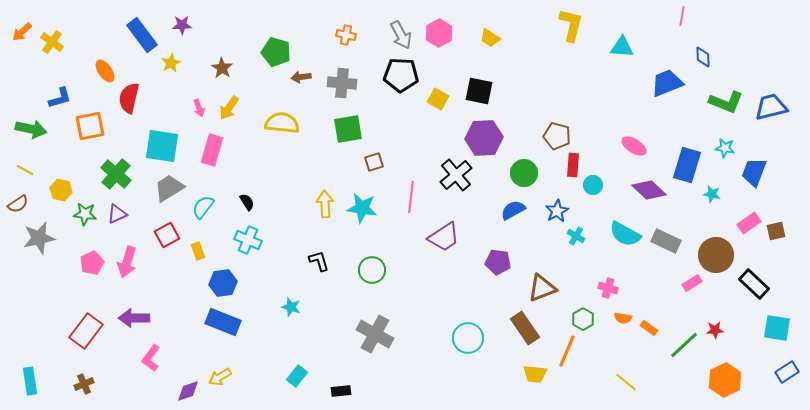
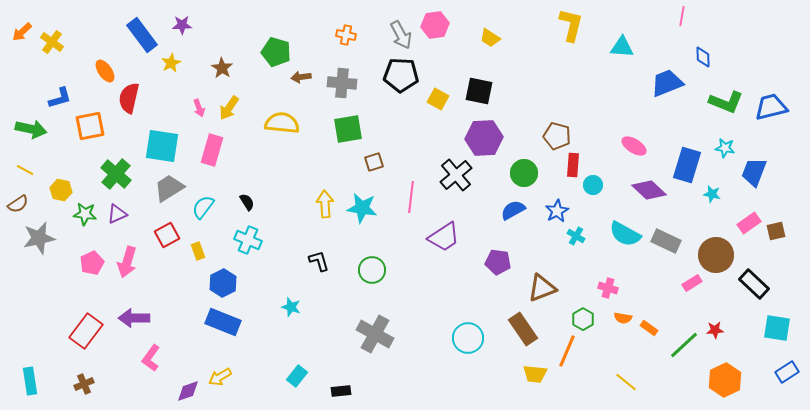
pink hexagon at (439, 33): moved 4 px left, 8 px up; rotated 20 degrees clockwise
blue hexagon at (223, 283): rotated 20 degrees counterclockwise
brown rectangle at (525, 328): moved 2 px left, 1 px down
